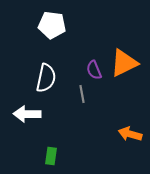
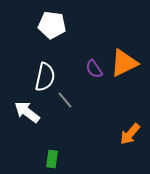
purple semicircle: moved 1 px up; rotated 12 degrees counterclockwise
white semicircle: moved 1 px left, 1 px up
gray line: moved 17 px left, 6 px down; rotated 30 degrees counterclockwise
white arrow: moved 2 px up; rotated 36 degrees clockwise
orange arrow: rotated 65 degrees counterclockwise
green rectangle: moved 1 px right, 3 px down
